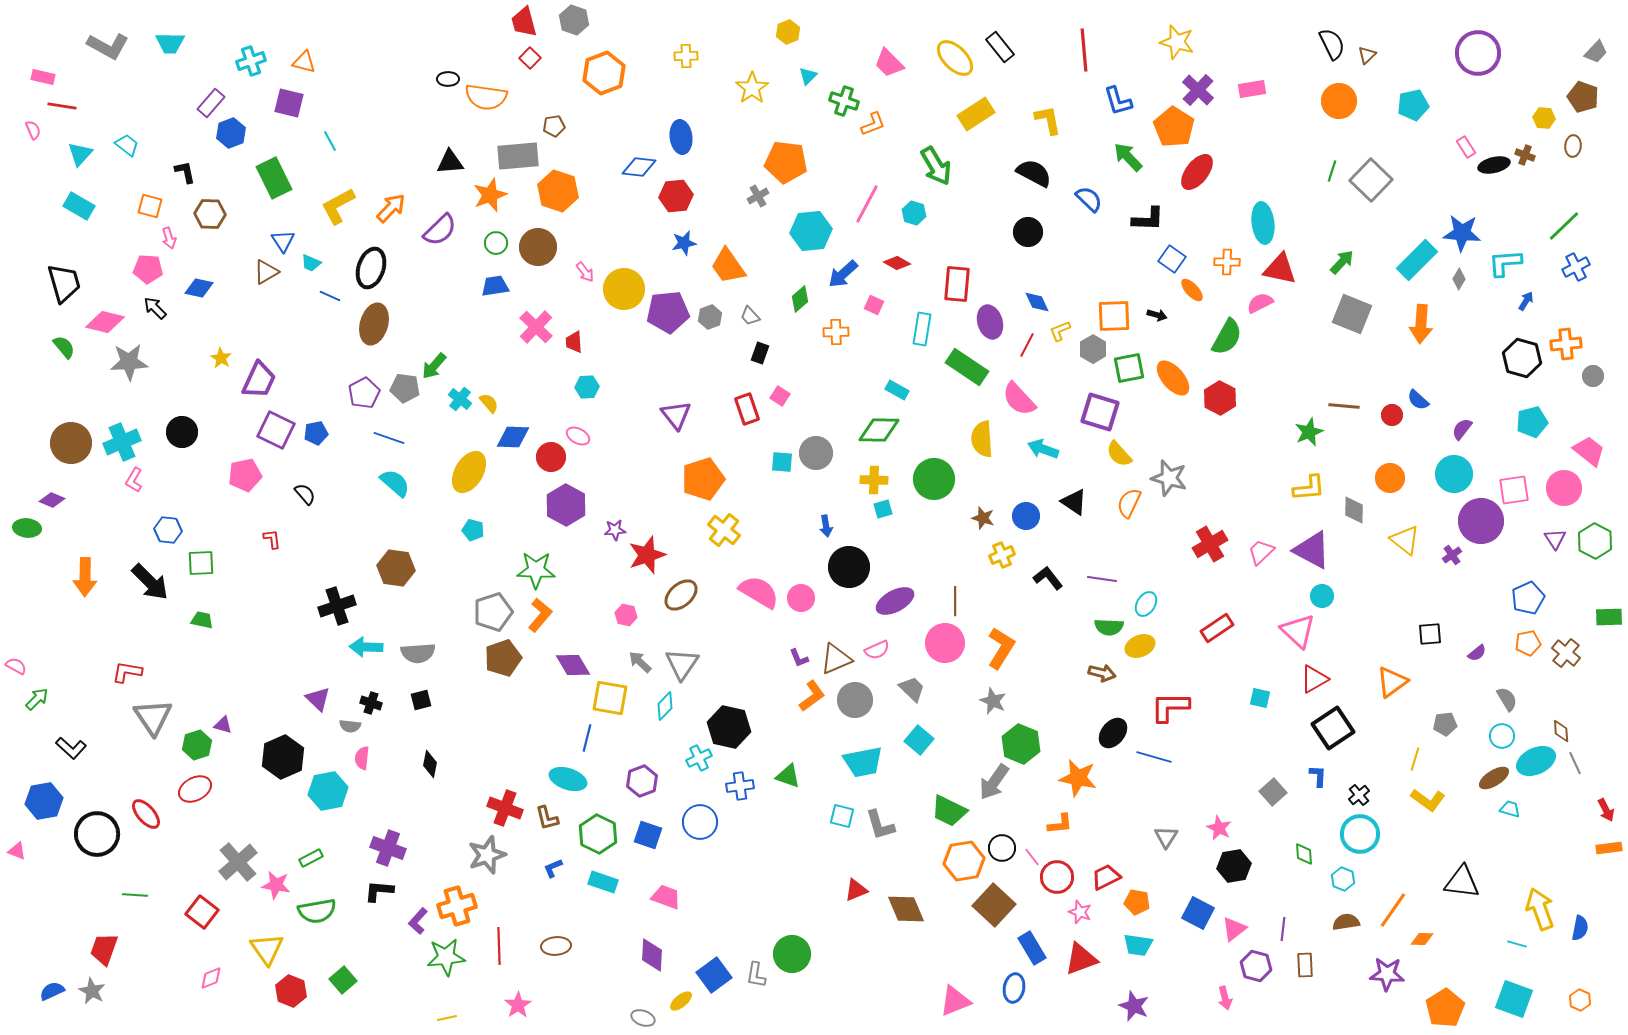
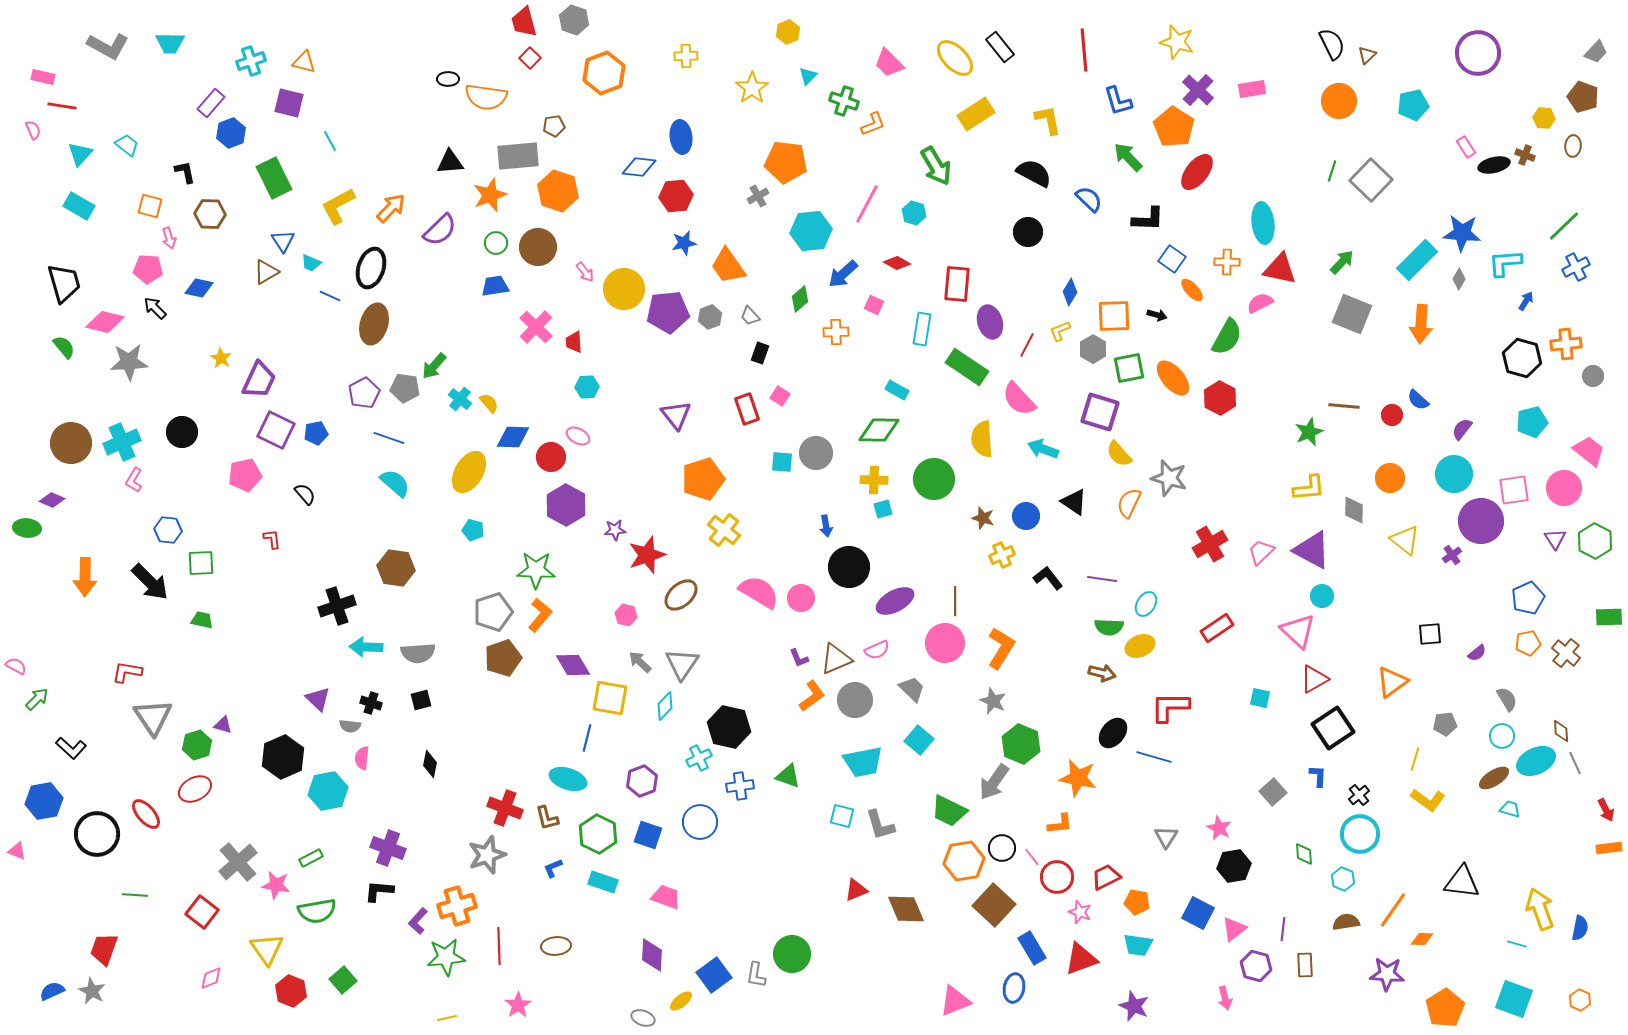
blue diamond at (1037, 302): moved 33 px right, 10 px up; rotated 56 degrees clockwise
